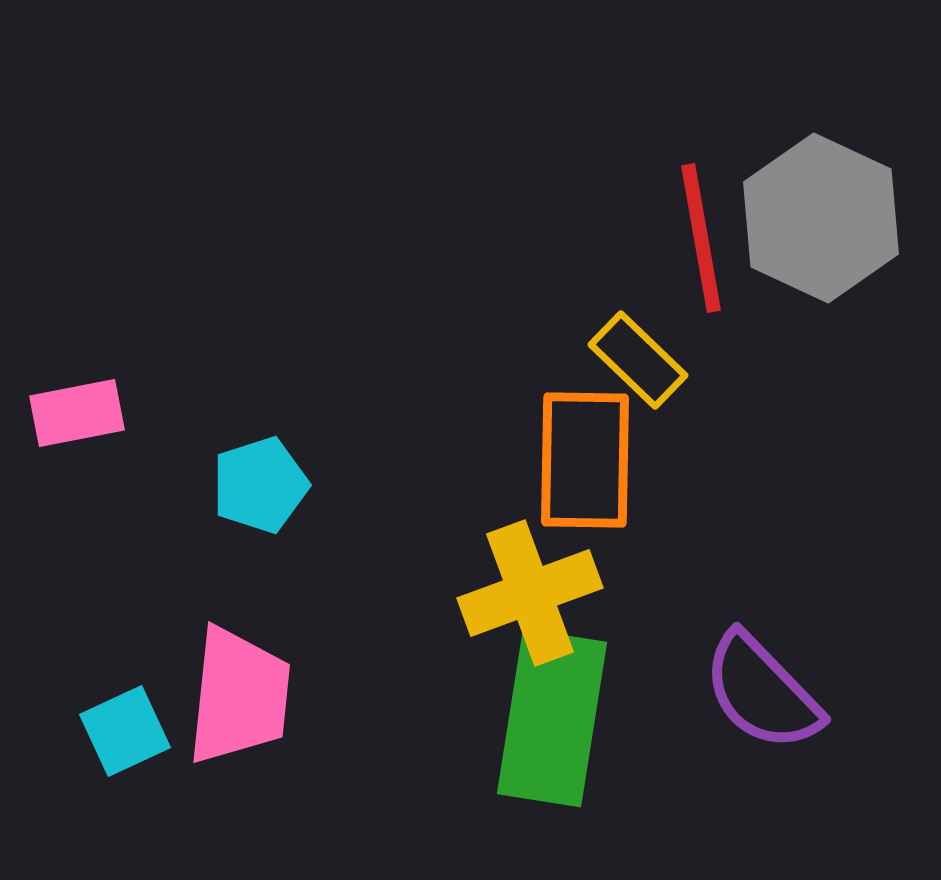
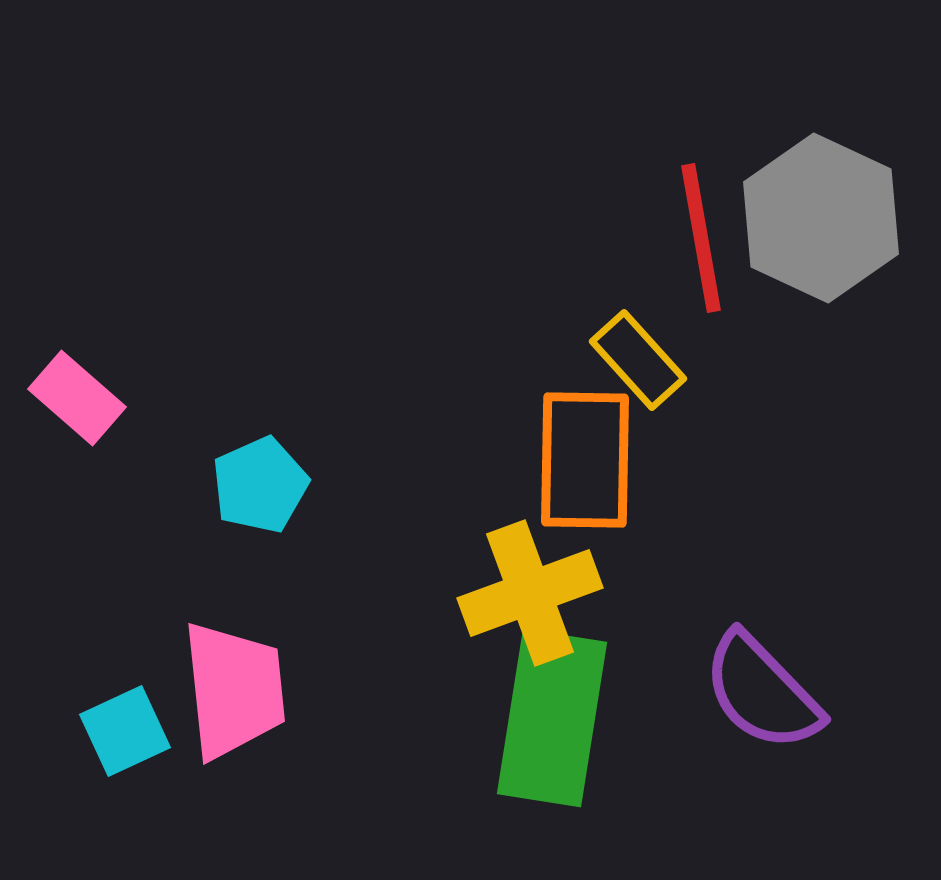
yellow rectangle: rotated 4 degrees clockwise
pink rectangle: moved 15 px up; rotated 52 degrees clockwise
cyan pentagon: rotated 6 degrees counterclockwise
pink trapezoid: moved 5 px left, 6 px up; rotated 12 degrees counterclockwise
